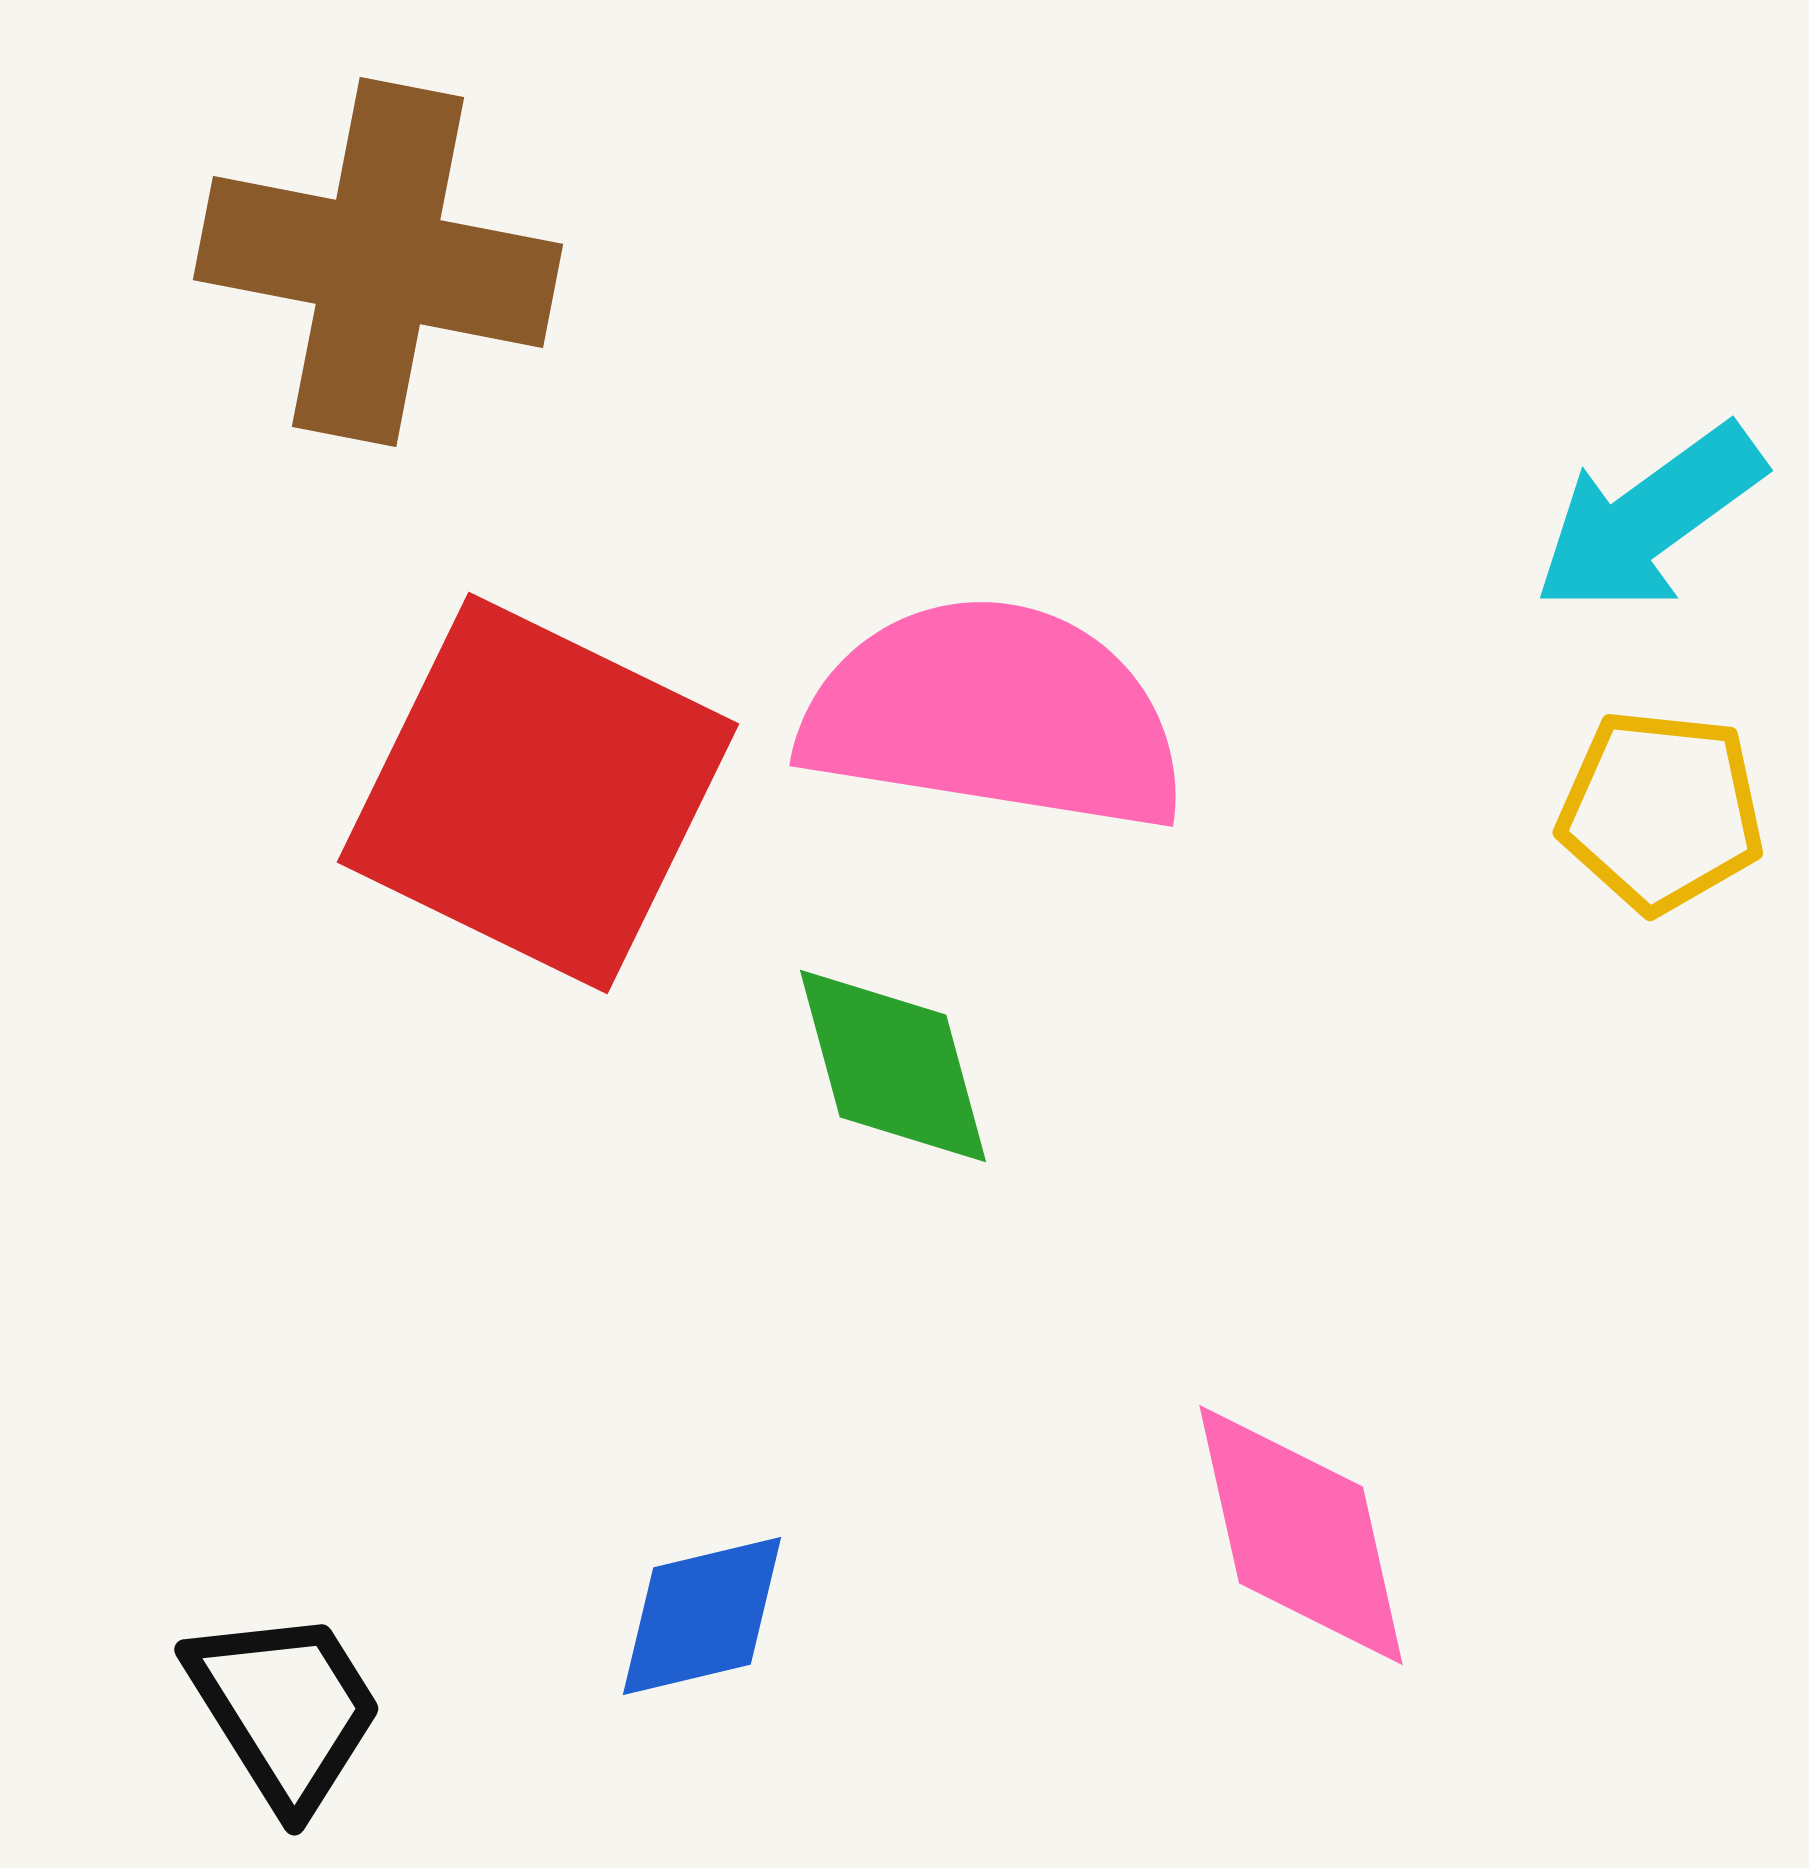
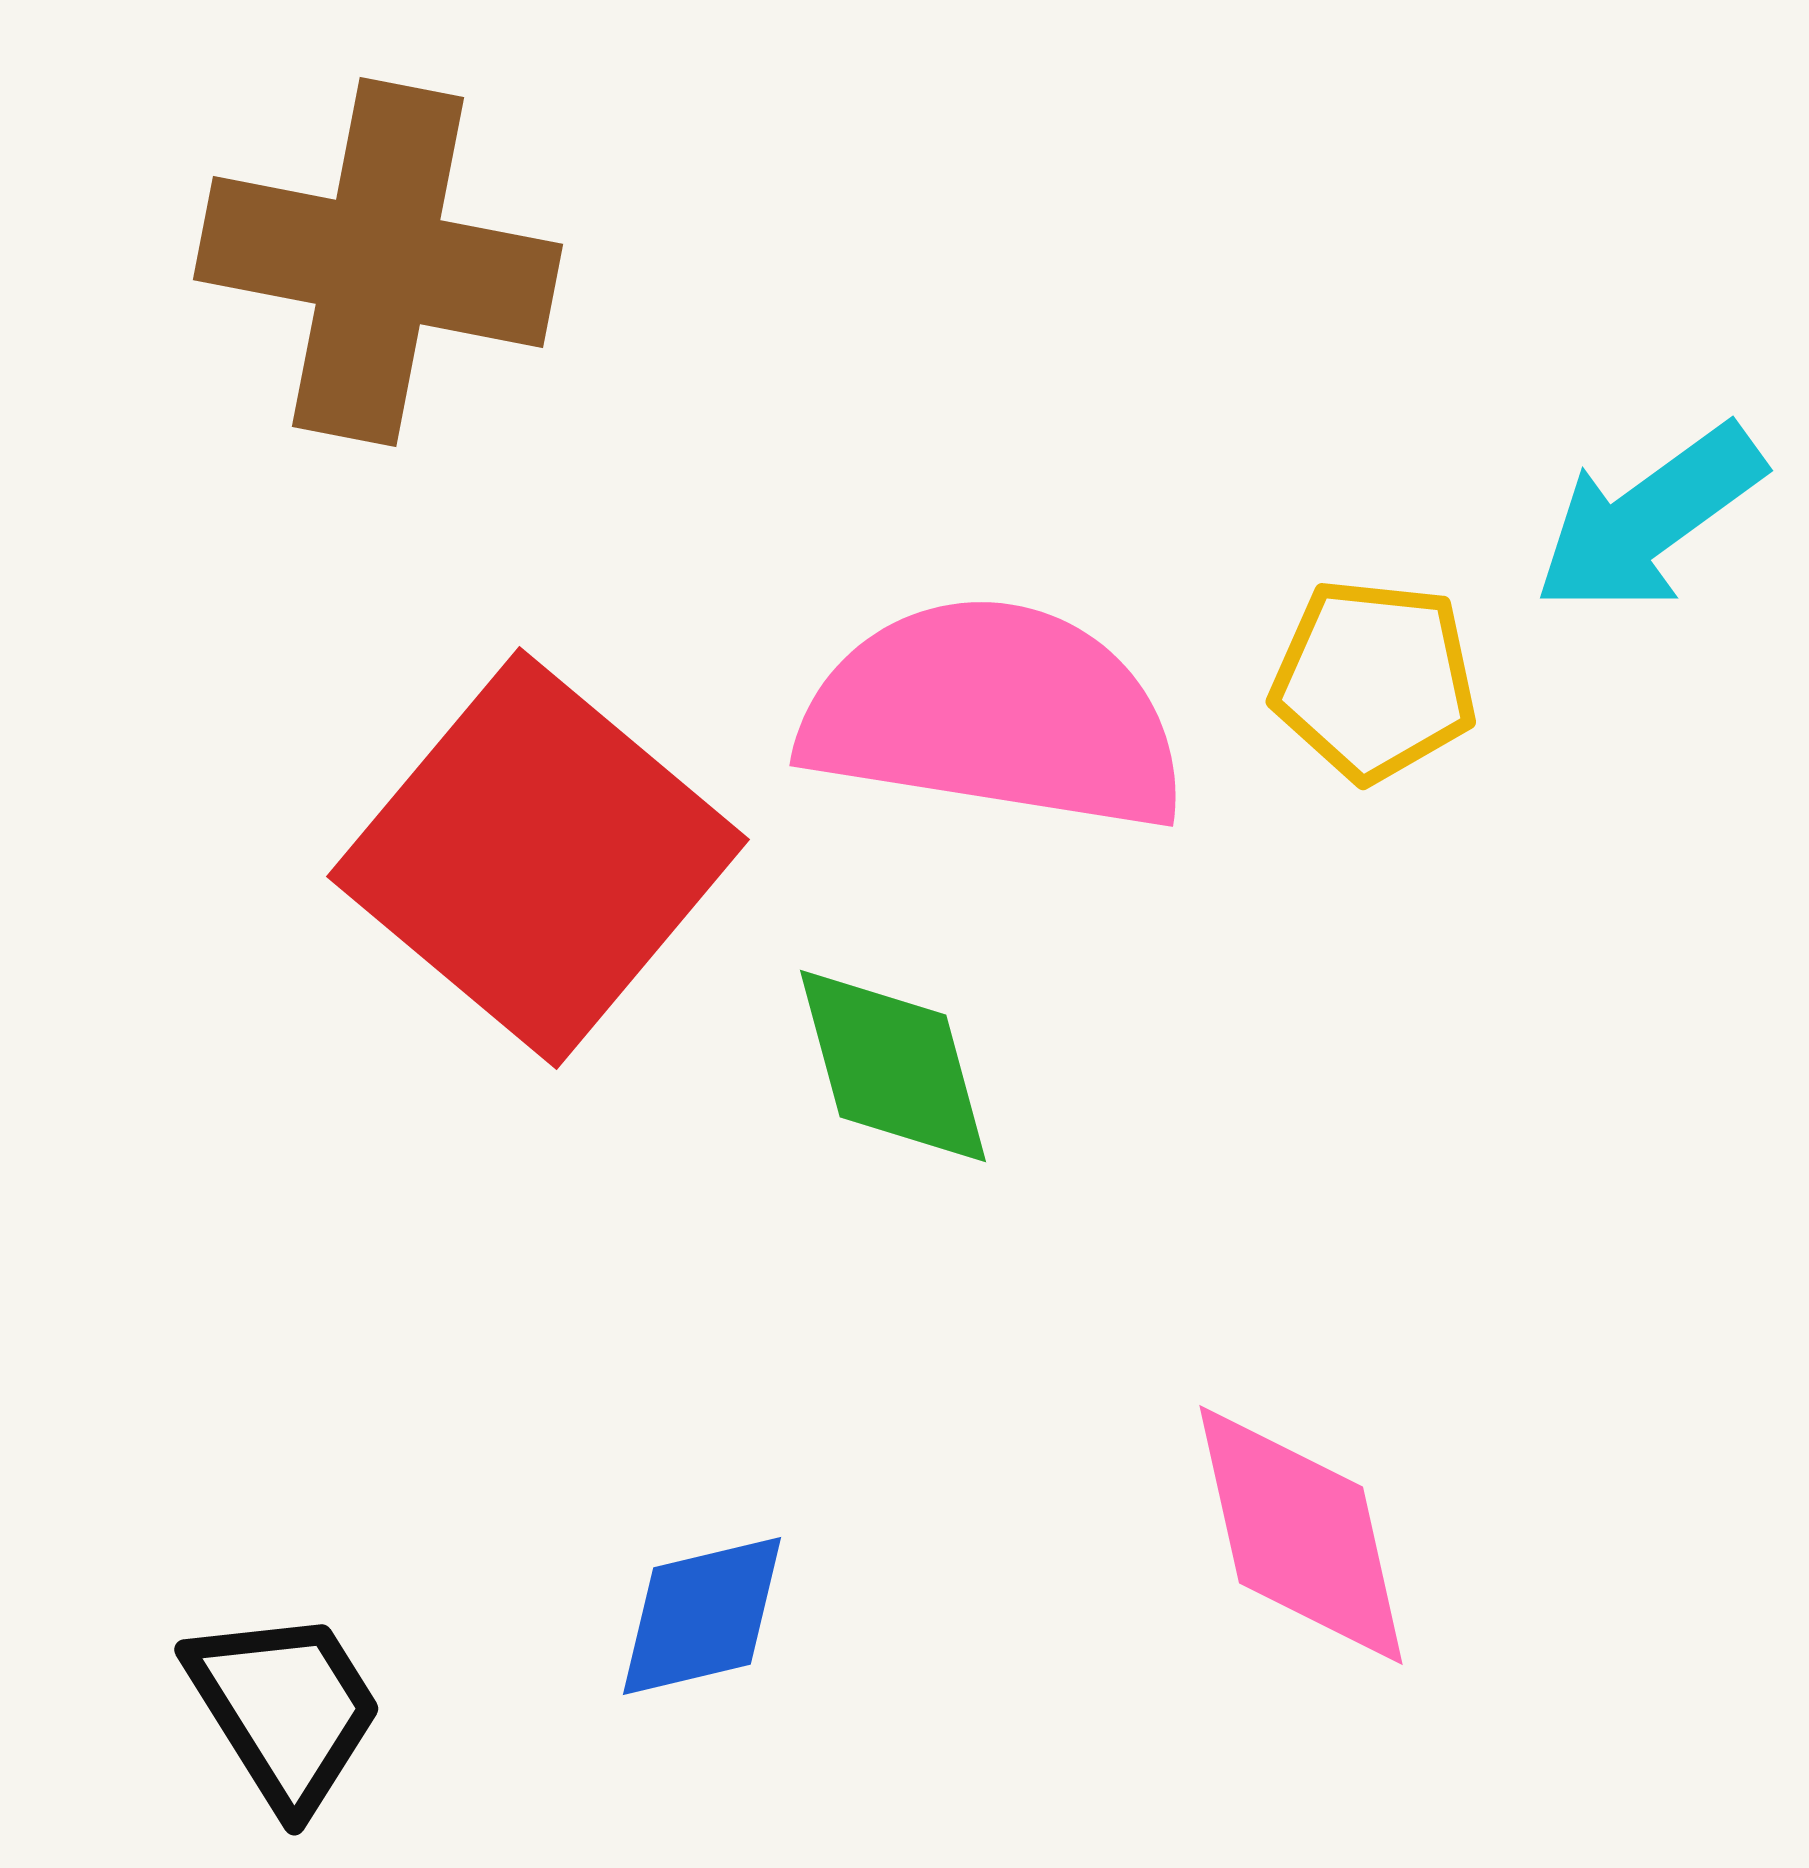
red square: moved 65 px down; rotated 14 degrees clockwise
yellow pentagon: moved 287 px left, 131 px up
